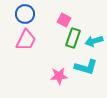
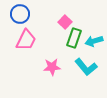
blue circle: moved 5 px left
pink square: moved 1 px right, 2 px down; rotated 16 degrees clockwise
green rectangle: moved 1 px right
cyan L-shape: rotated 35 degrees clockwise
pink star: moved 7 px left, 9 px up
